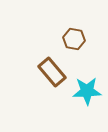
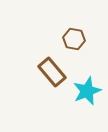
cyan star: rotated 20 degrees counterclockwise
